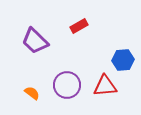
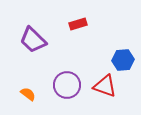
red rectangle: moved 1 px left, 2 px up; rotated 12 degrees clockwise
purple trapezoid: moved 2 px left, 1 px up
red triangle: rotated 25 degrees clockwise
orange semicircle: moved 4 px left, 1 px down
